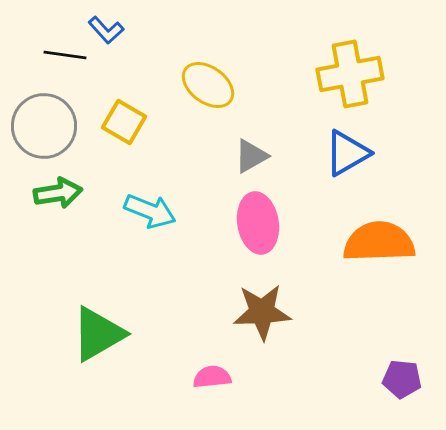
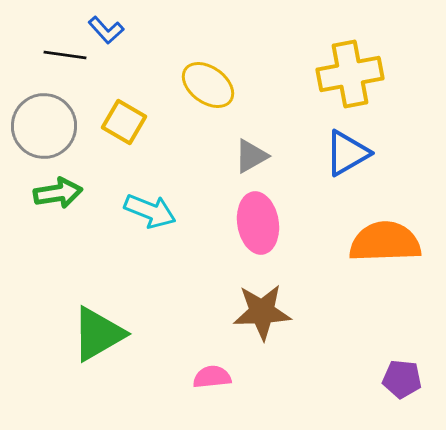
orange semicircle: moved 6 px right
